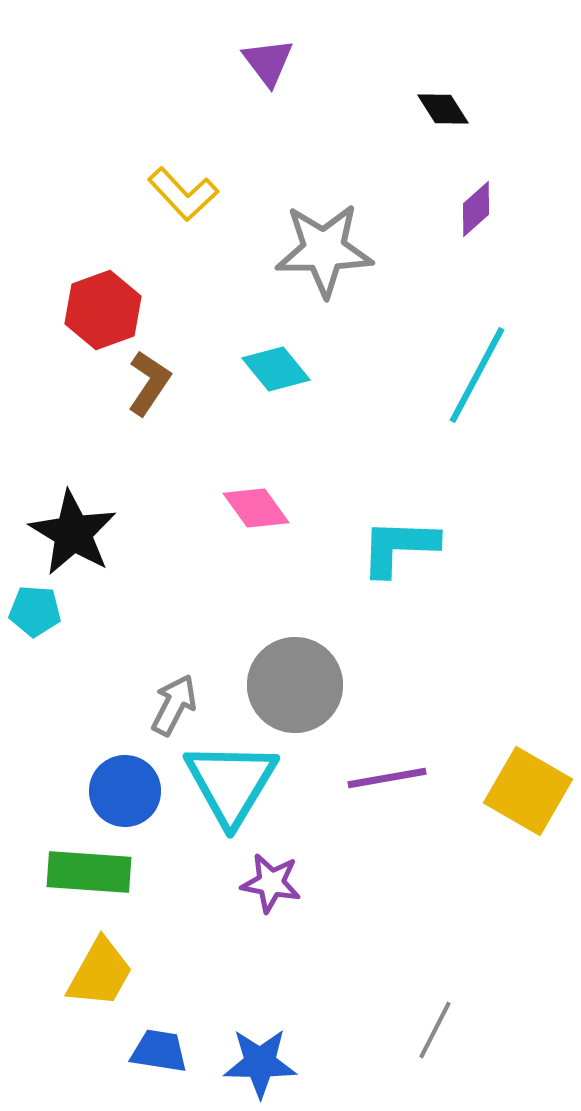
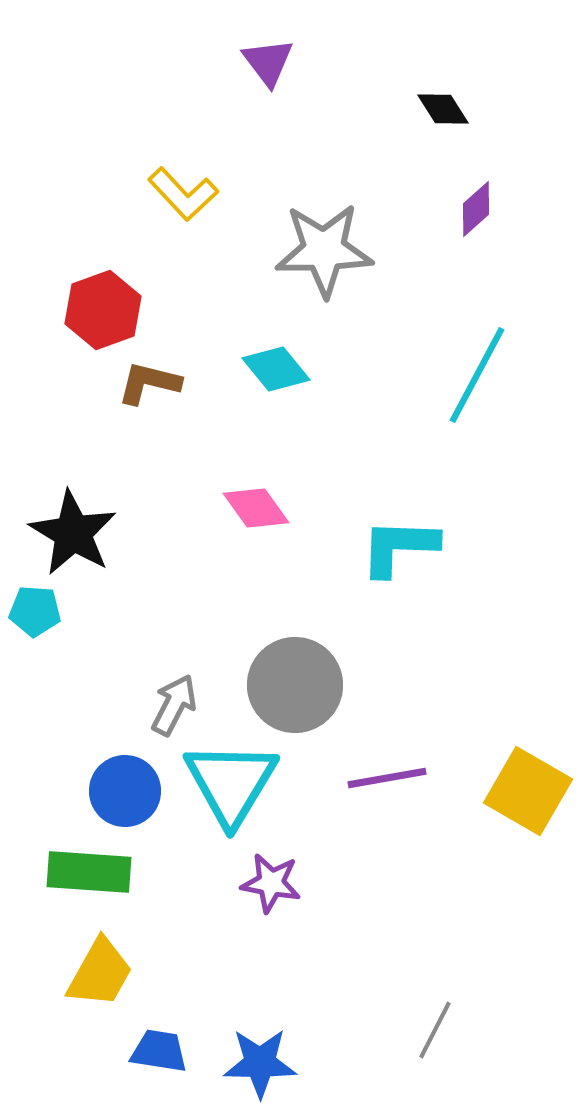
brown L-shape: rotated 110 degrees counterclockwise
